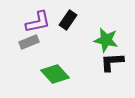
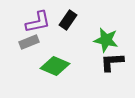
green diamond: moved 8 px up; rotated 24 degrees counterclockwise
